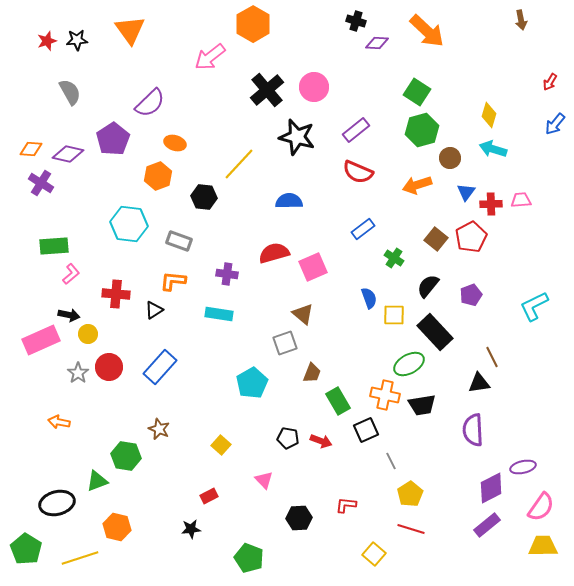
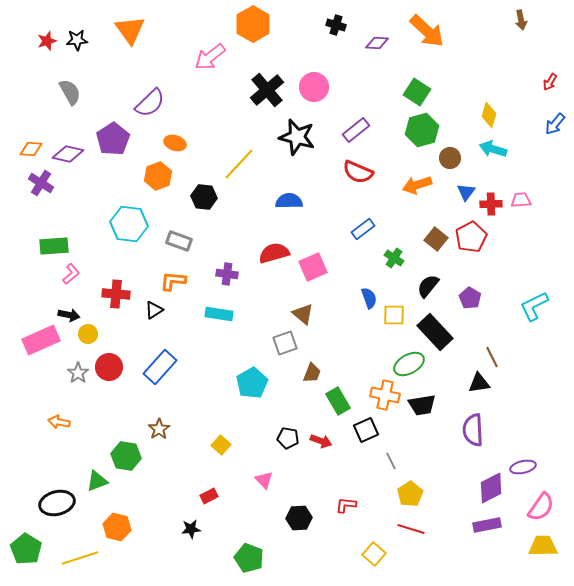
black cross at (356, 21): moved 20 px left, 4 px down
purple pentagon at (471, 295): moved 1 px left, 3 px down; rotated 20 degrees counterclockwise
brown star at (159, 429): rotated 15 degrees clockwise
purple rectangle at (487, 525): rotated 28 degrees clockwise
